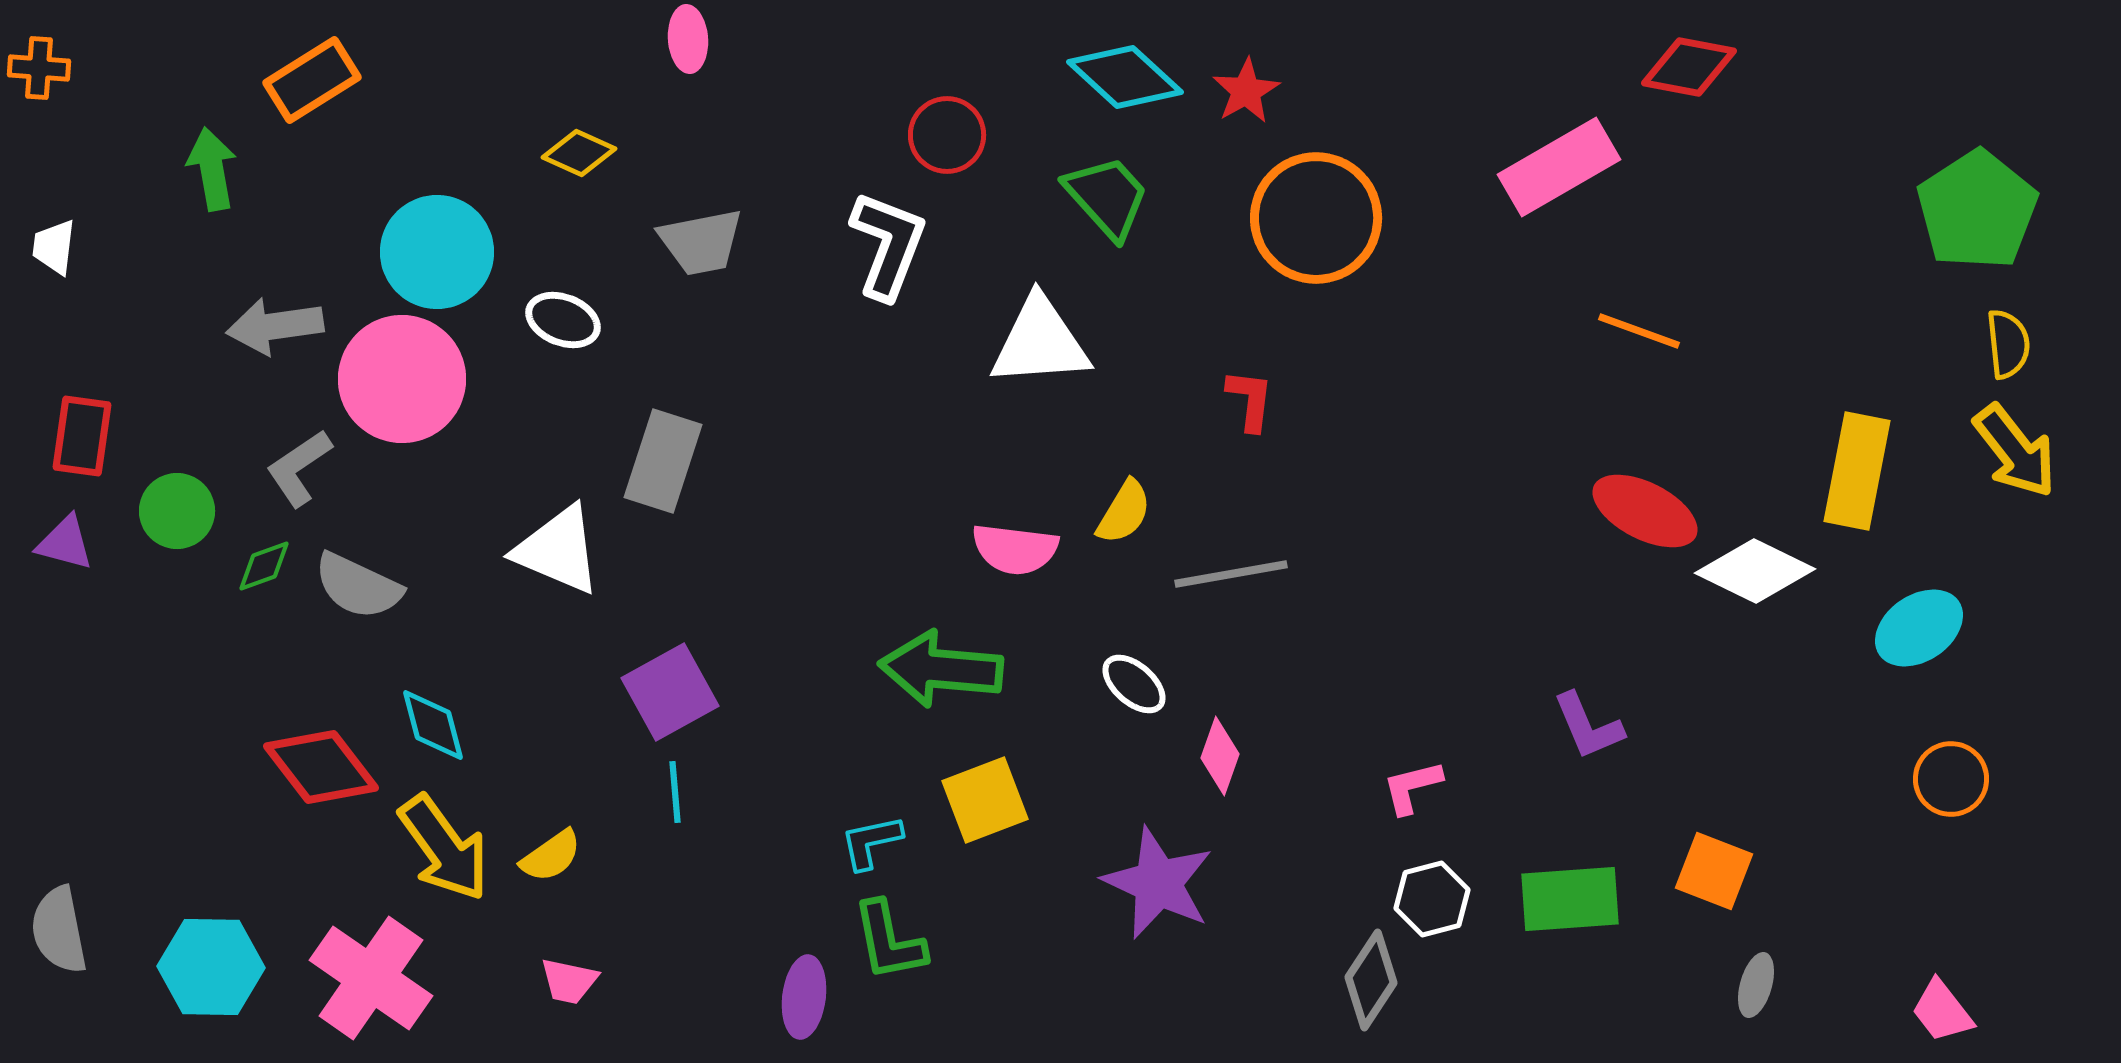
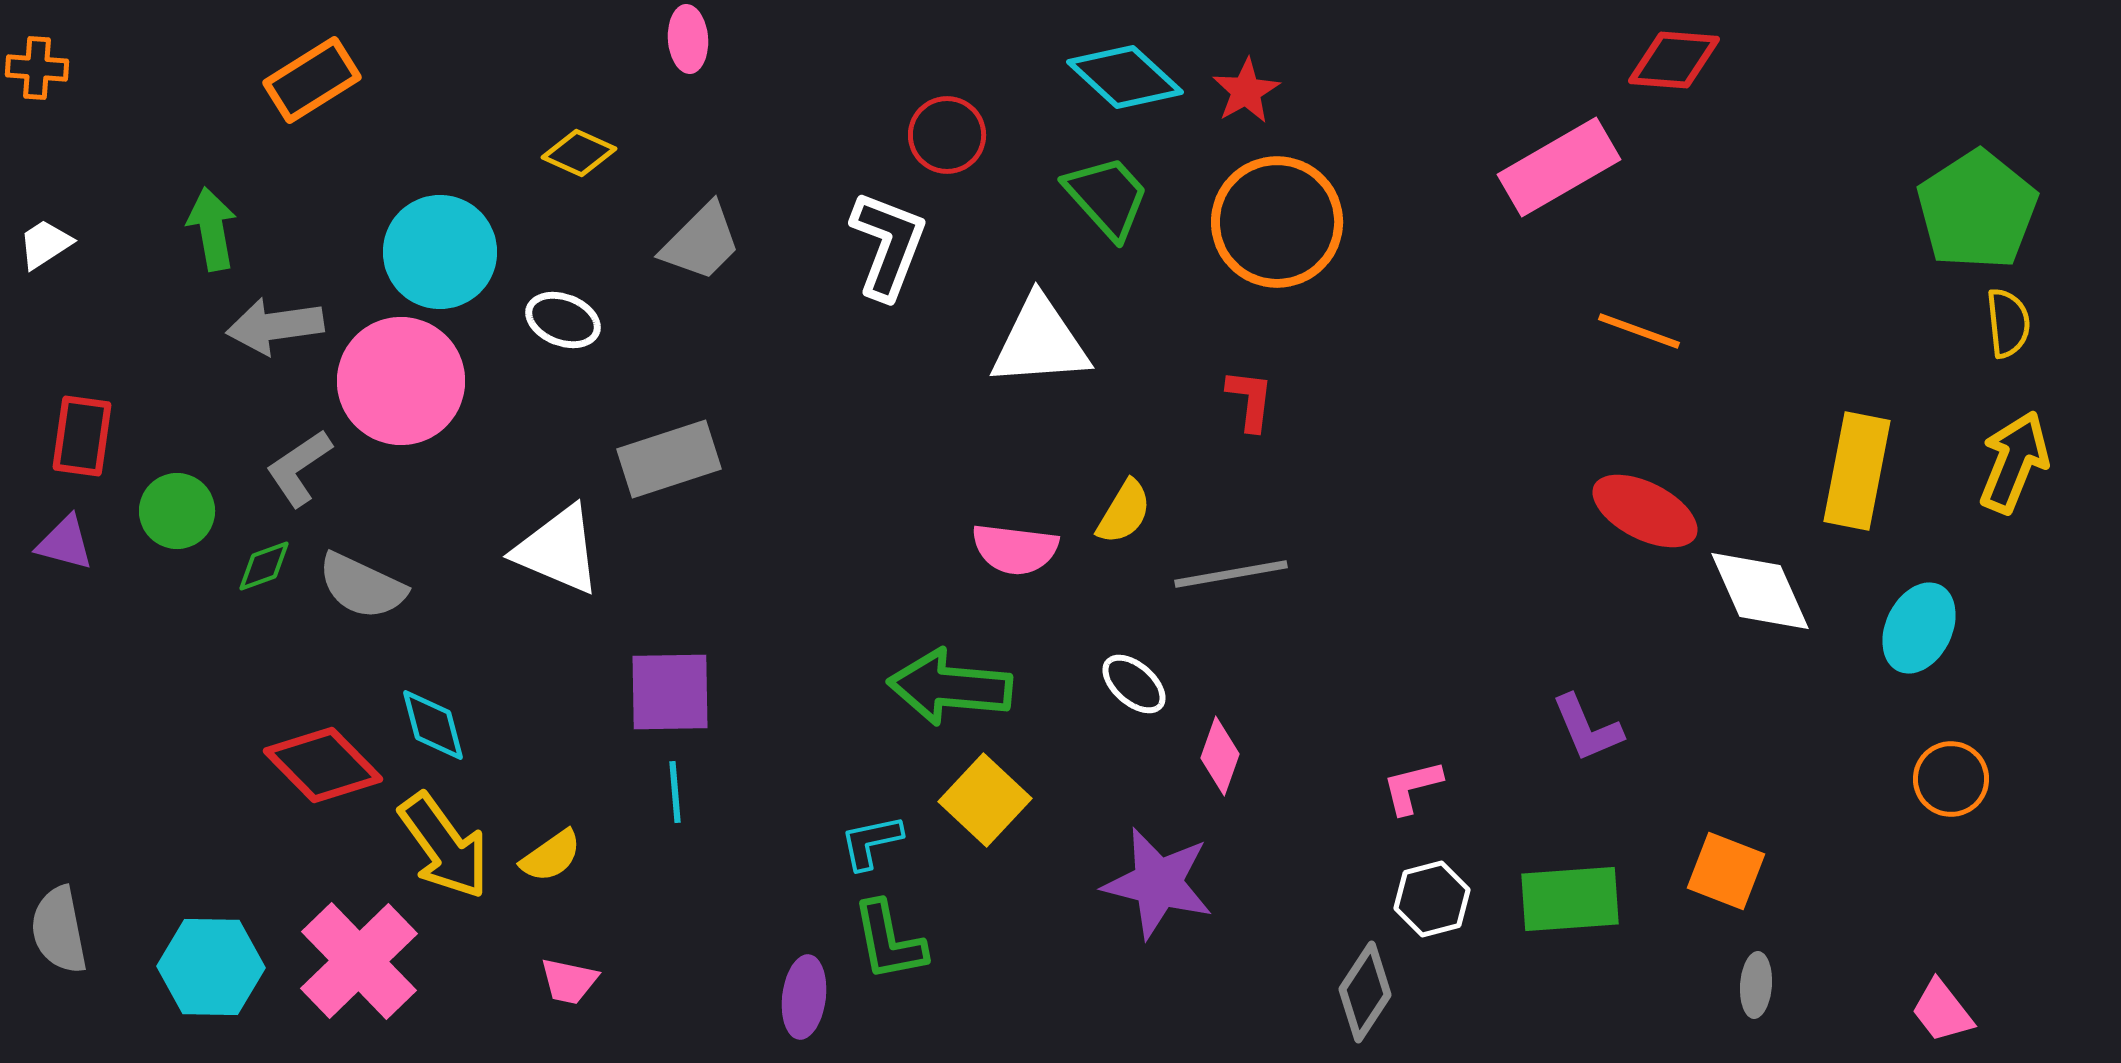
red diamond at (1689, 67): moved 15 px left, 7 px up; rotated 6 degrees counterclockwise
orange cross at (39, 68): moved 2 px left
green arrow at (212, 169): moved 60 px down
orange circle at (1316, 218): moved 39 px left, 4 px down
gray trapezoid at (701, 242): rotated 34 degrees counterclockwise
white trapezoid at (54, 247): moved 9 px left, 3 px up; rotated 50 degrees clockwise
cyan circle at (437, 252): moved 3 px right
yellow semicircle at (2008, 344): moved 21 px up
pink circle at (402, 379): moved 1 px left, 2 px down
yellow arrow at (2015, 451): moved 1 px left, 11 px down; rotated 120 degrees counterclockwise
gray rectangle at (663, 461): moved 6 px right, 2 px up; rotated 54 degrees clockwise
white diamond at (1755, 571): moved 5 px right, 20 px down; rotated 40 degrees clockwise
gray semicircle at (358, 586): moved 4 px right
cyan ellipse at (1919, 628): rotated 30 degrees counterclockwise
green arrow at (941, 669): moved 9 px right, 18 px down
purple square at (670, 692): rotated 28 degrees clockwise
purple L-shape at (1588, 726): moved 1 px left, 2 px down
red diamond at (321, 767): moved 2 px right, 2 px up; rotated 7 degrees counterclockwise
yellow square at (985, 800): rotated 26 degrees counterclockwise
yellow arrow at (444, 848): moved 2 px up
orange square at (1714, 871): moved 12 px right
purple star at (1158, 883): rotated 11 degrees counterclockwise
pink cross at (371, 978): moved 12 px left, 17 px up; rotated 11 degrees clockwise
gray diamond at (1371, 980): moved 6 px left, 12 px down
gray ellipse at (1756, 985): rotated 12 degrees counterclockwise
